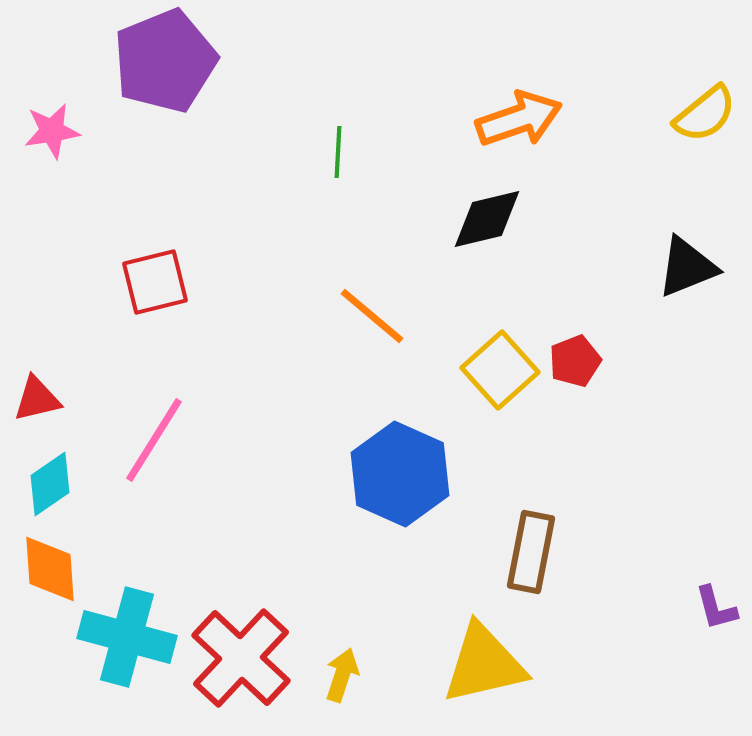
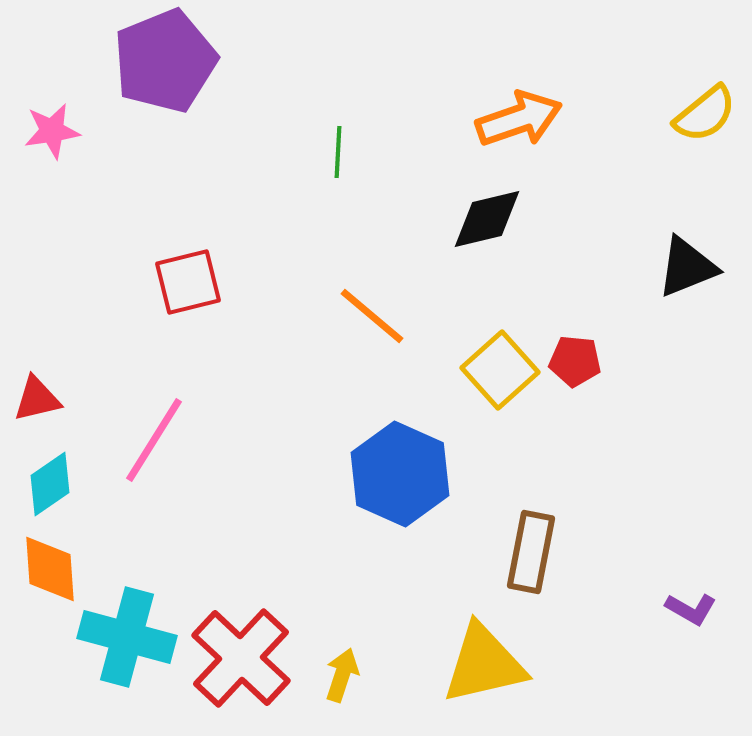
red square: moved 33 px right
red pentagon: rotated 27 degrees clockwise
purple L-shape: moved 25 px left, 1 px down; rotated 45 degrees counterclockwise
